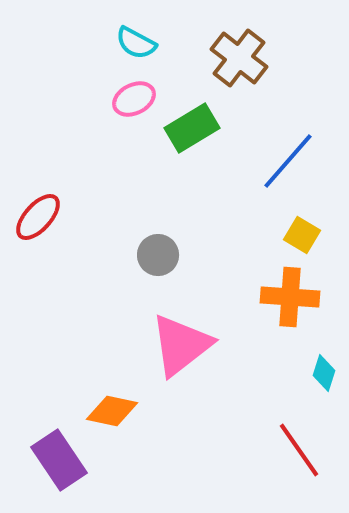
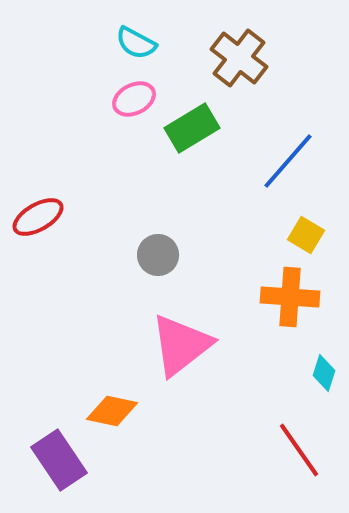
red ellipse: rotated 18 degrees clockwise
yellow square: moved 4 px right
